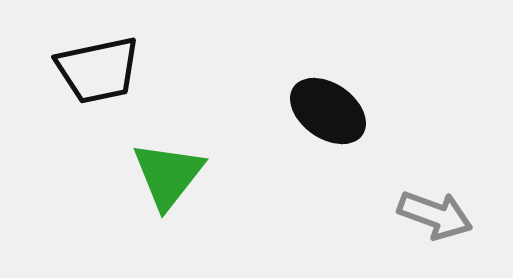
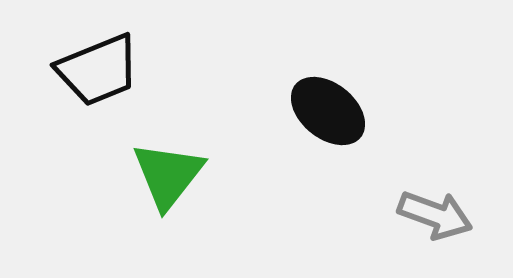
black trapezoid: rotated 10 degrees counterclockwise
black ellipse: rotated 4 degrees clockwise
